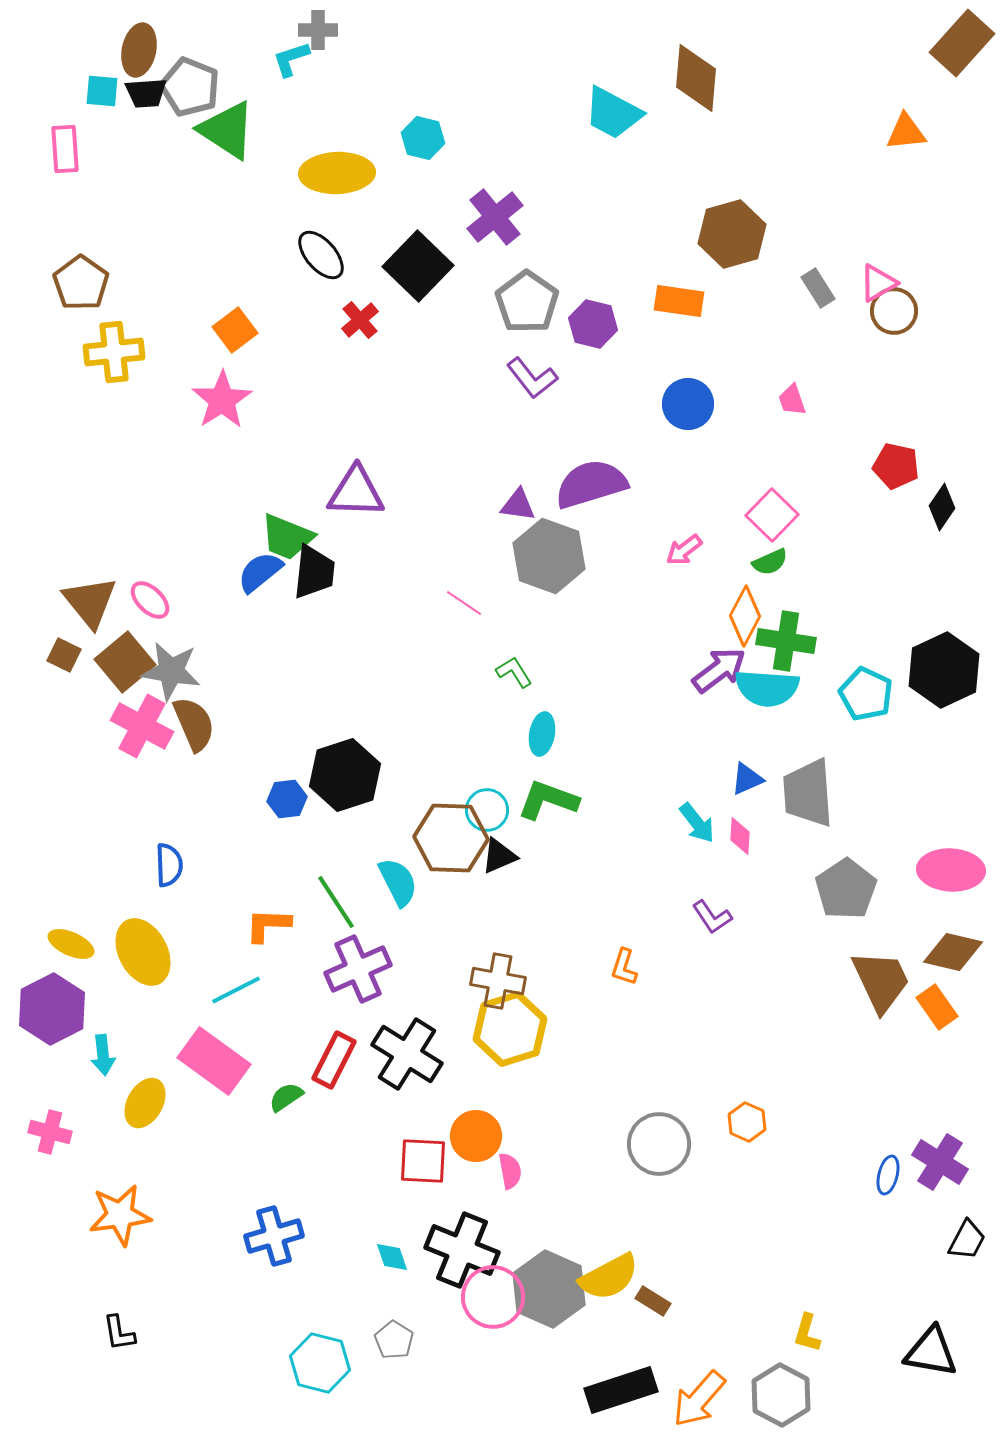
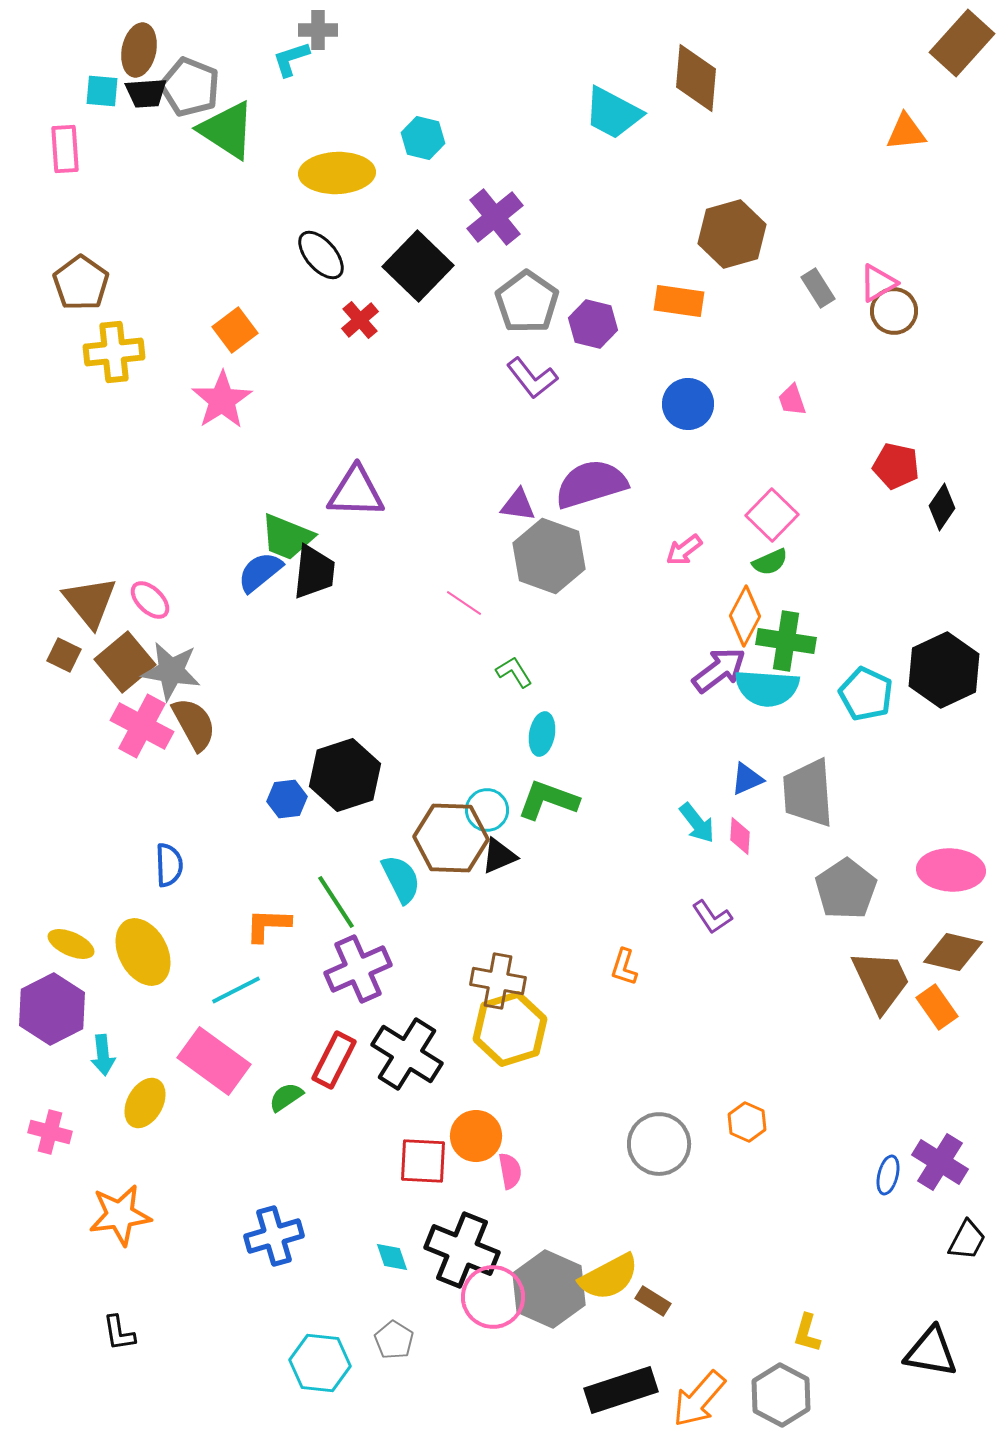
brown semicircle at (194, 724): rotated 6 degrees counterclockwise
cyan semicircle at (398, 882): moved 3 px right, 3 px up
cyan hexagon at (320, 1363): rotated 8 degrees counterclockwise
